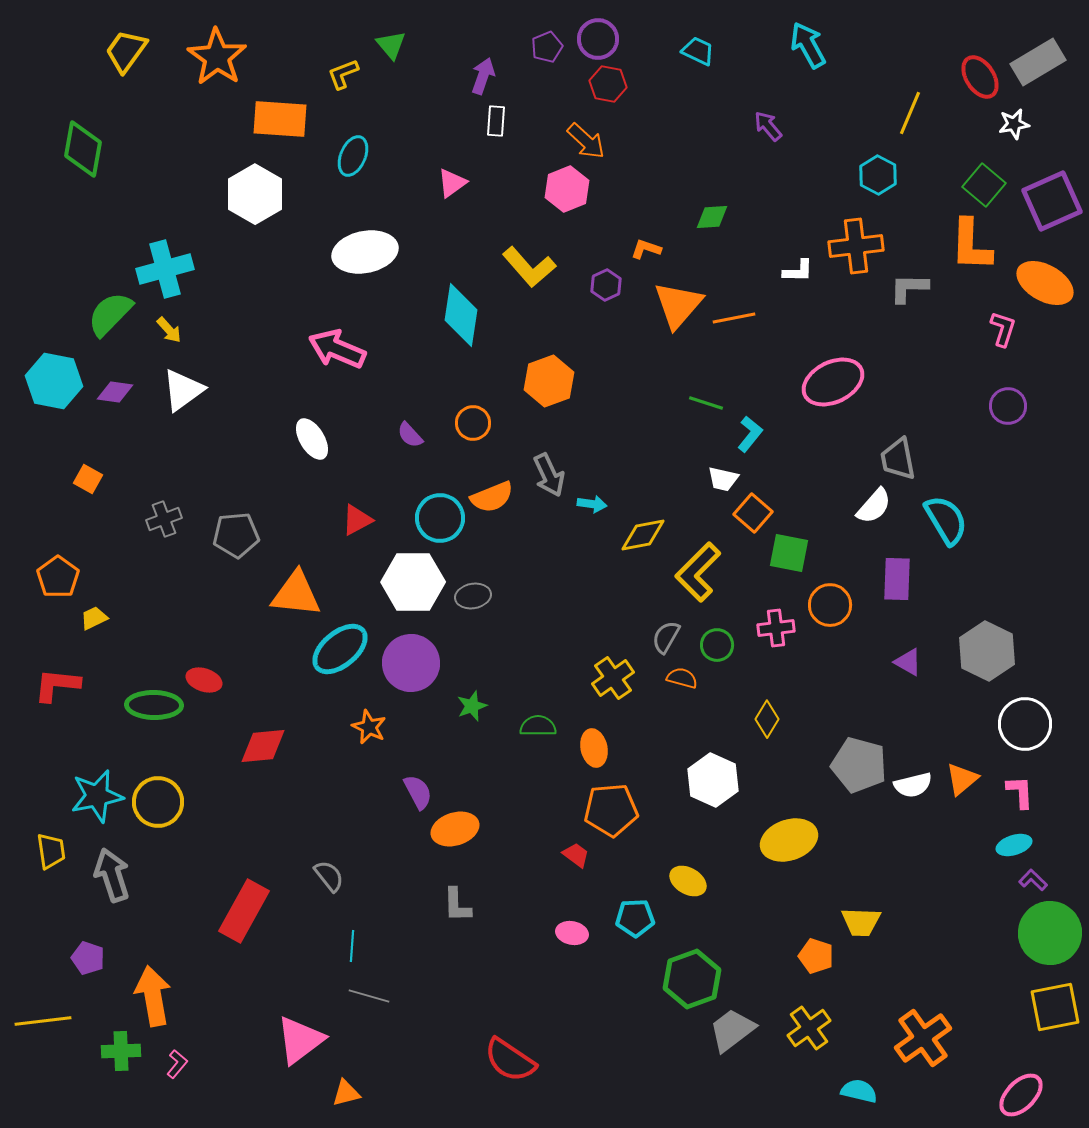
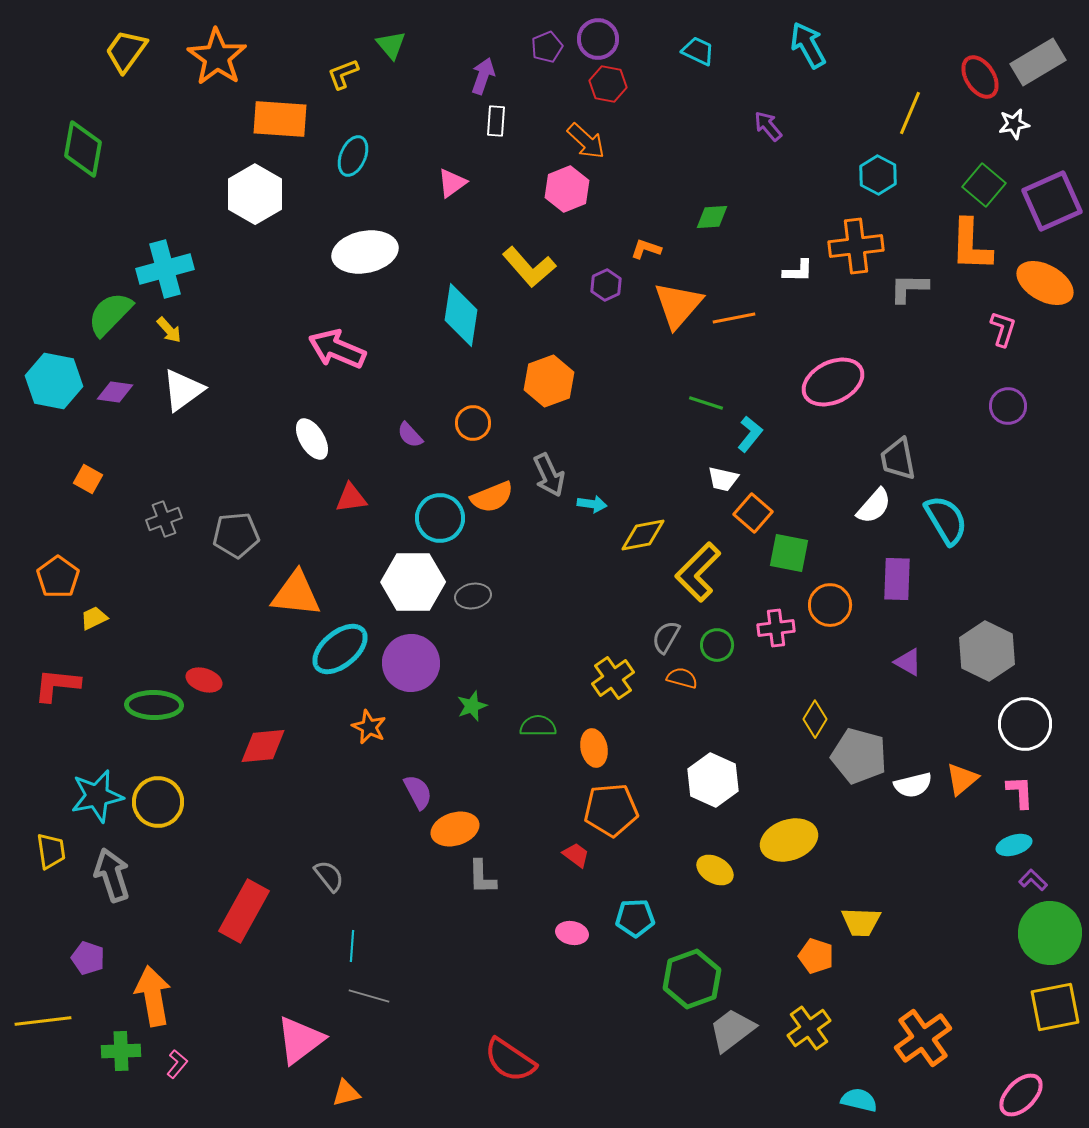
red triangle at (357, 520): moved 6 px left, 22 px up; rotated 20 degrees clockwise
yellow diamond at (767, 719): moved 48 px right
gray pentagon at (859, 765): moved 9 px up
yellow ellipse at (688, 881): moved 27 px right, 11 px up
gray L-shape at (457, 905): moved 25 px right, 28 px up
cyan semicircle at (859, 1091): moved 9 px down
